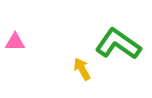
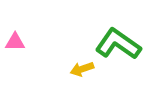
yellow arrow: rotated 80 degrees counterclockwise
